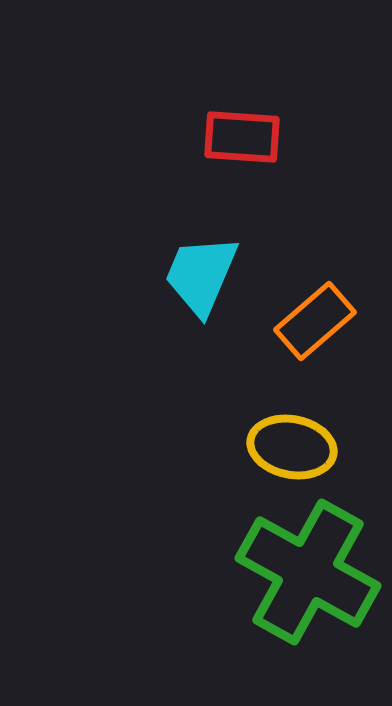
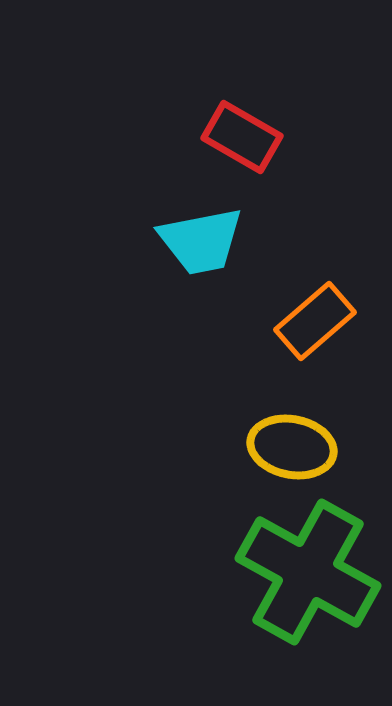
red rectangle: rotated 26 degrees clockwise
cyan trapezoid: moved 34 px up; rotated 124 degrees counterclockwise
